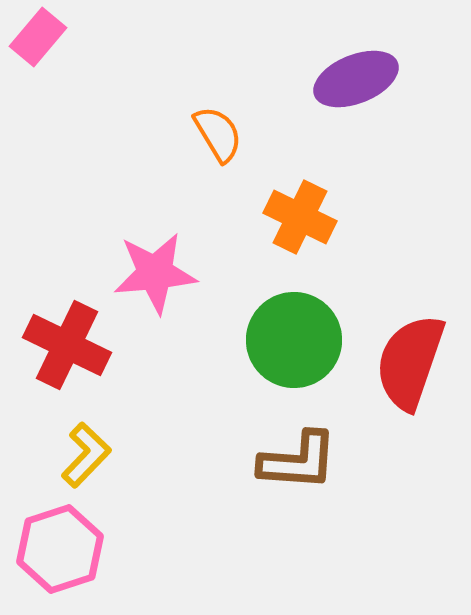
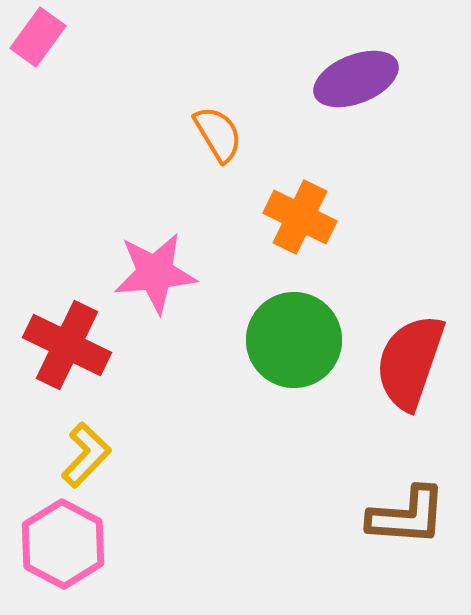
pink rectangle: rotated 4 degrees counterclockwise
brown L-shape: moved 109 px right, 55 px down
pink hexagon: moved 3 px right, 5 px up; rotated 14 degrees counterclockwise
